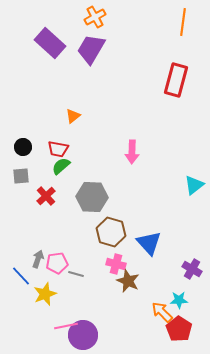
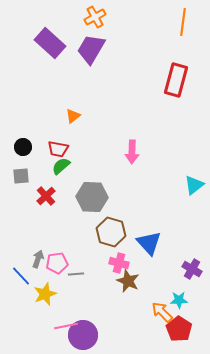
pink cross: moved 3 px right, 1 px up
gray line: rotated 21 degrees counterclockwise
